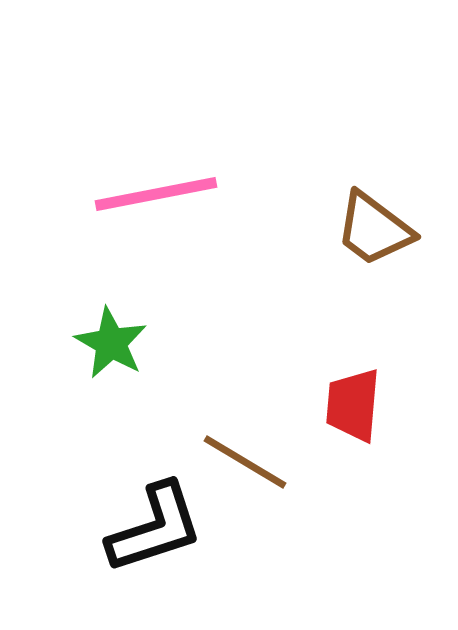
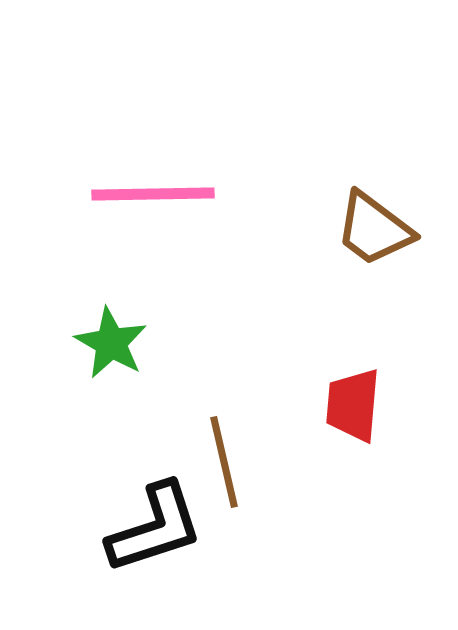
pink line: moved 3 px left; rotated 10 degrees clockwise
brown line: moved 21 px left; rotated 46 degrees clockwise
